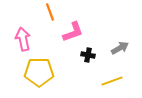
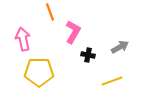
pink L-shape: rotated 40 degrees counterclockwise
gray arrow: moved 1 px up
